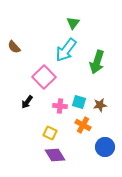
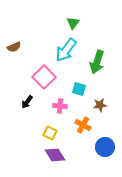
brown semicircle: rotated 72 degrees counterclockwise
cyan square: moved 13 px up
